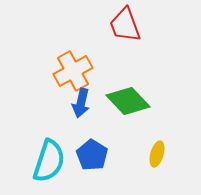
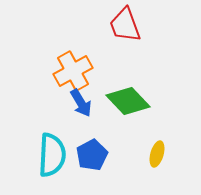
blue arrow: rotated 44 degrees counterclockwise
blue pentagon: rotated 12 degrees clockwise
cyan semicircle: moved 3 px right, 6 px up; rotated 15 degrees counterclockwise
